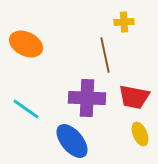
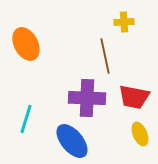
orange ellipse: rotated 36 degrees clockwise
brown line: moved 1 px down
cyan line: moved 10 px down; rotated 72 degrees clockwise
